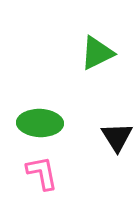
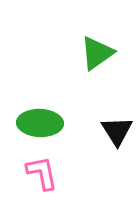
green triangle: rotated 9 degrees counterclockwise
black triangle: moved 6 px up
